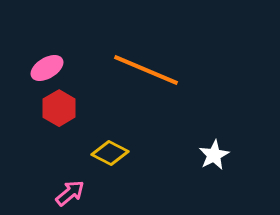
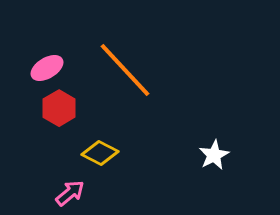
orange line: moved 21 px left; rotated 24 degrees clockwise
yellow diamond: moved 10 px left
